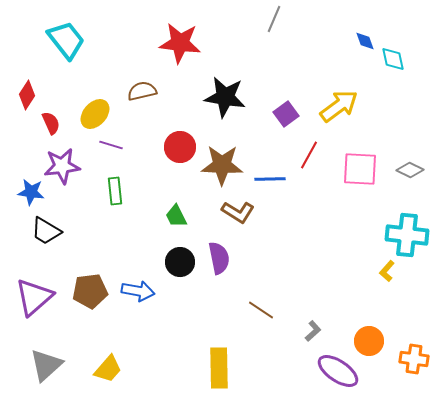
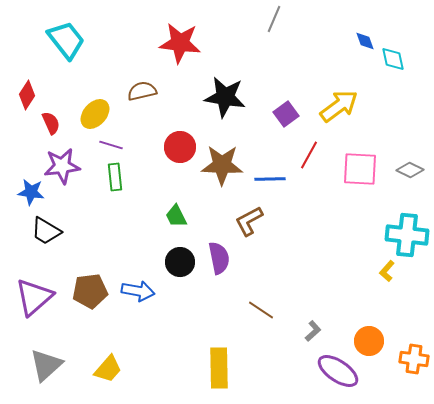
green rectangle: moved 14 px up
brown L-shape: moved 11 px right, 9 px down; rotated 120 degrees clockwise
